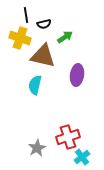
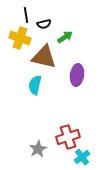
brown triangle: moved 1 px right, 1 px down
gray star: moved 1 px right, 1 px down
